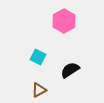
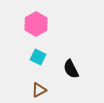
pink hexagon: moved 28 px left, 3 px down
black semicircle: moved 1 px right, 1 px up; rotated 84 degrees counterclockwise
